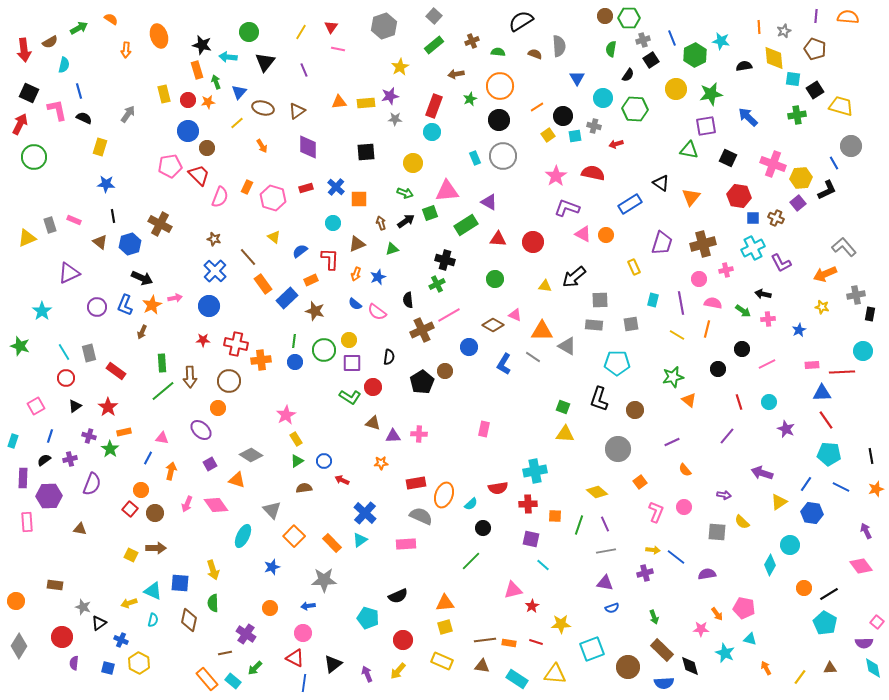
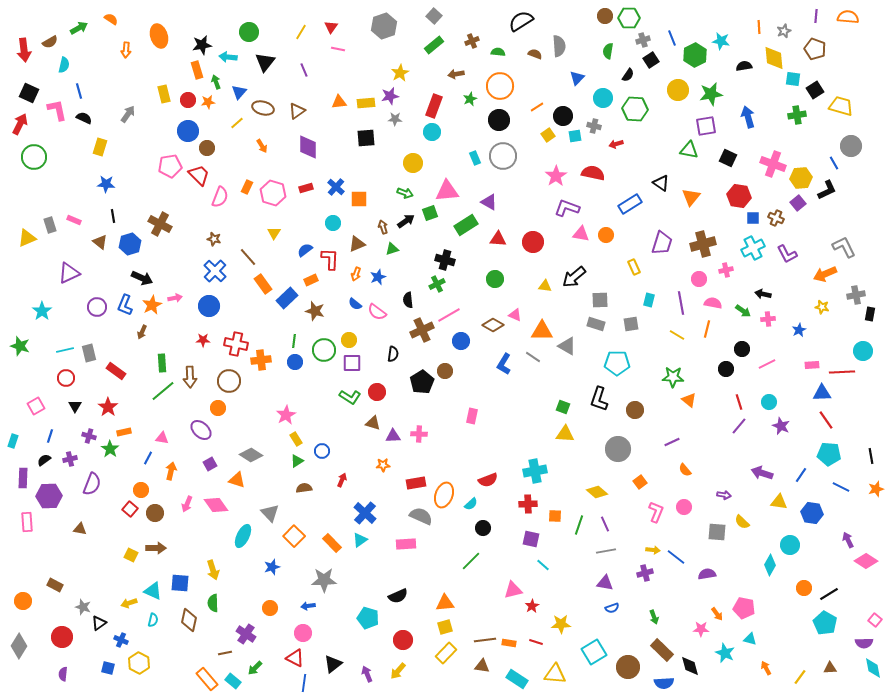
black star at (202, 45): rotated 24 degrees counterclockwise
green semicircle at (611, 49): moved 3 px left, 2 px down
yellow star at (400, 67): moved 6 px down
blue triangle at (577, 78): rotated 14 degrees clockwise
yellow circle at (676, 89): moved 2 px right, 1 px down
blue arrow at (748, 117): rotated 30 degrees clockwise
black square at (366, 152): moved 14 px up
pink hexagon at (273, 198): moved 5 px up
brown arrow at (381, 223): moved 2 px right, 4 px down
pink triangle at (583, 234): moved 2 px left; rotated 18 degrees counterclockwise
yellow triangle at (274, 237): moved 4 px up; rotated 24 degrees clockwise
gray L-shape at (844, 247): rotated 15 degrees clockwise
blue semicircle at (300, 251): moved 5 px right, 1 px up
purple L-shape at (781, 263): moved 6 px right, 9 px up
cyan rectangle at (653, 300): moved 4 px left
gray rectangle at (594, 325): moved 2 px right, 1 px up; rotated 12 degrees clockwise
blue circle at (469, 347): moved 8 px left, 6 px up
cyan line at (64, 352): moved 1 px right, 2 px up; rotated 72 degrees counterclockwise
black semicircle at (389, 357): moved 4 px right, 3 px up
black circle at (718, 369): moved 8 px right
green star at (673, 377): rotated 15 degrees clockwise
red circle at (373, 387): moved 4 px right, 5 px down
black triangle at (75, 406): rotated 24 degrees counterclockwise
pink rectangle at (484, 429): moved 12 px left, 13 px up
purple star at (786, 429): moved 5 px left, 3 px up
purple line at (727, 436): moved 12 px right, 10 px up
blue circle at (324, 461): moved 2 px left, 10 px up
orange star at (381, 463): moved 2 px right, 2 px down
red arrow at (342, 480): rotated 88 degrees clockwise
blue line at (806, 484): moved 5 px left, 9 px up
red semicircle at (498, 488): moved 10 px left, 8 px up; rotated 12 degrees counterclockwise
yellow triangle at (779, 502): rotated 42 degrees clockwise
gray triangle at (272, 510): moved 2 px left, 3 px down
purple arrow at (866, 531): moved 18 px left, 9 px down
pink diamond at (861, 566): moved 5 px right, 5 px up; rotated 20 degrees counterclockwise
brown rectangle at (55, 585): rotated 21 degrees clockwise
orange circle at (16, 601): moved 7 px right
pink square at (877, 622): moved 2 px left, 2 px up
cyan square at (592, 649): moved 2 px right, 3 px down; rotated 10 degrees counterclockwise
yellow rectangle at (442, 661): moved 4 px right, 8 px up; rotated 70 degrees counterclockwise
purple semicircle at (74, 663): moved 11 px left, 11 px down
